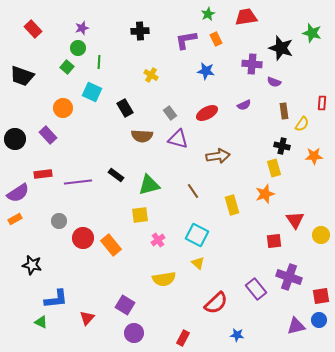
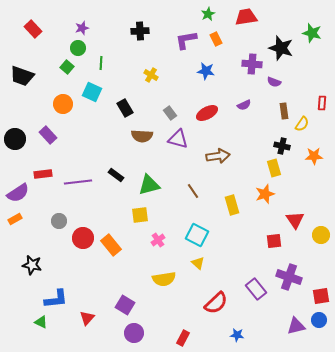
green line at (99, 62): moved 2 px right, 1 px down
orange circle at (63, 108): moved 4 px up
